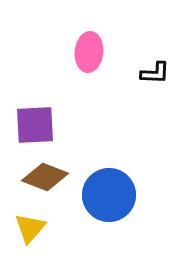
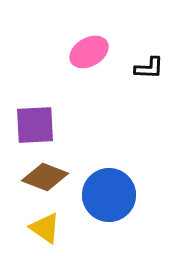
pink ellipse: rotated 54 degrees clockwise
black L-shape: moved 6 px left, 5 px up
yellow triangle: moved 15 px right; rotated 36 degrees counterclockwise
